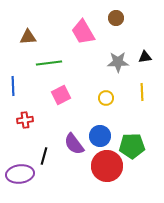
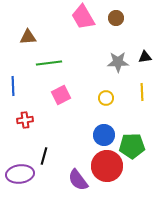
pink trapezoid: moved 15 px up
blue circle: moved 4 px right, 1 px up
purple semicircle: moved 4 px right, 36 px down
